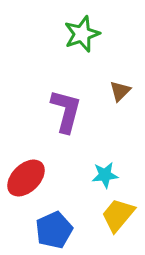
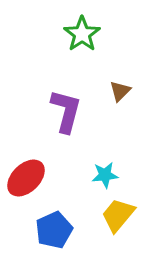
green star: rotated 15 degrees counterclockwise
